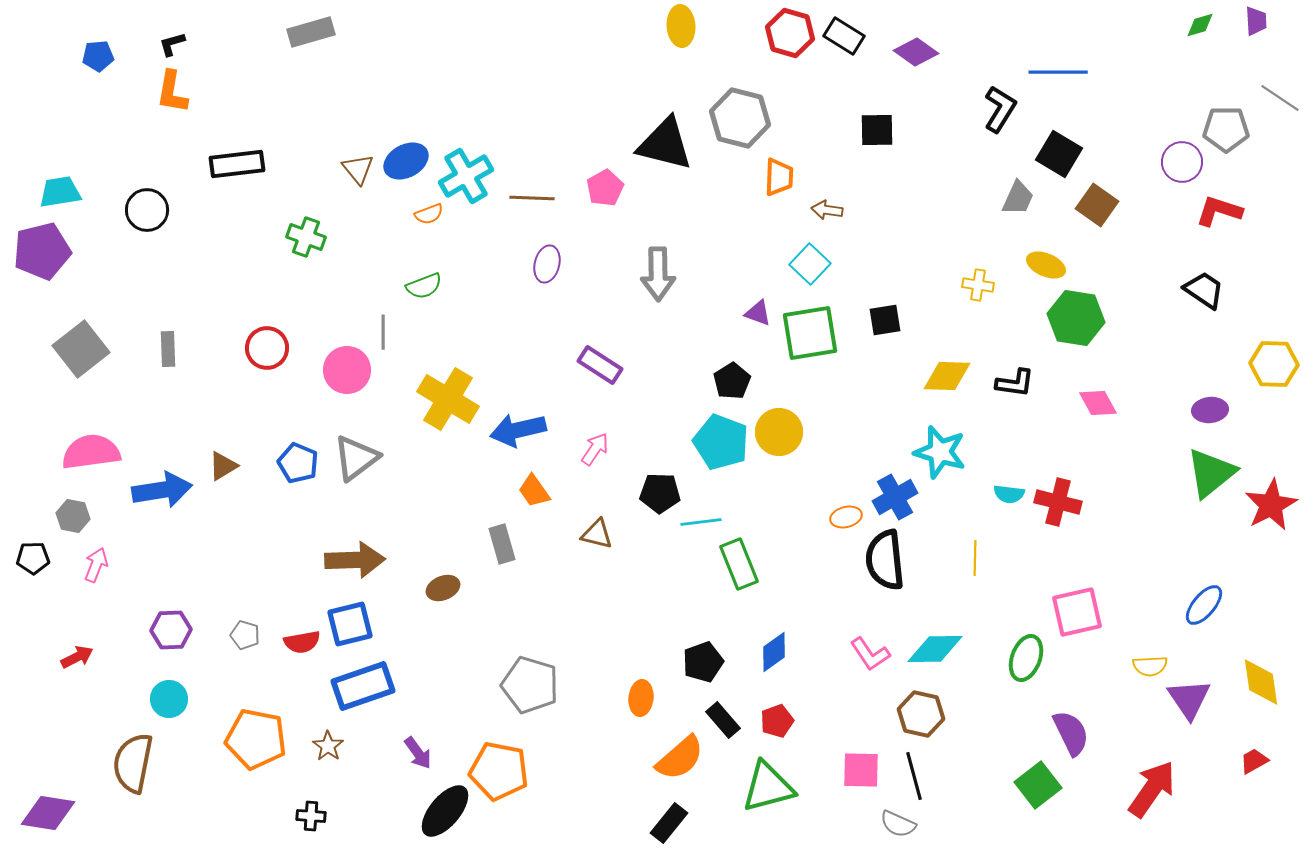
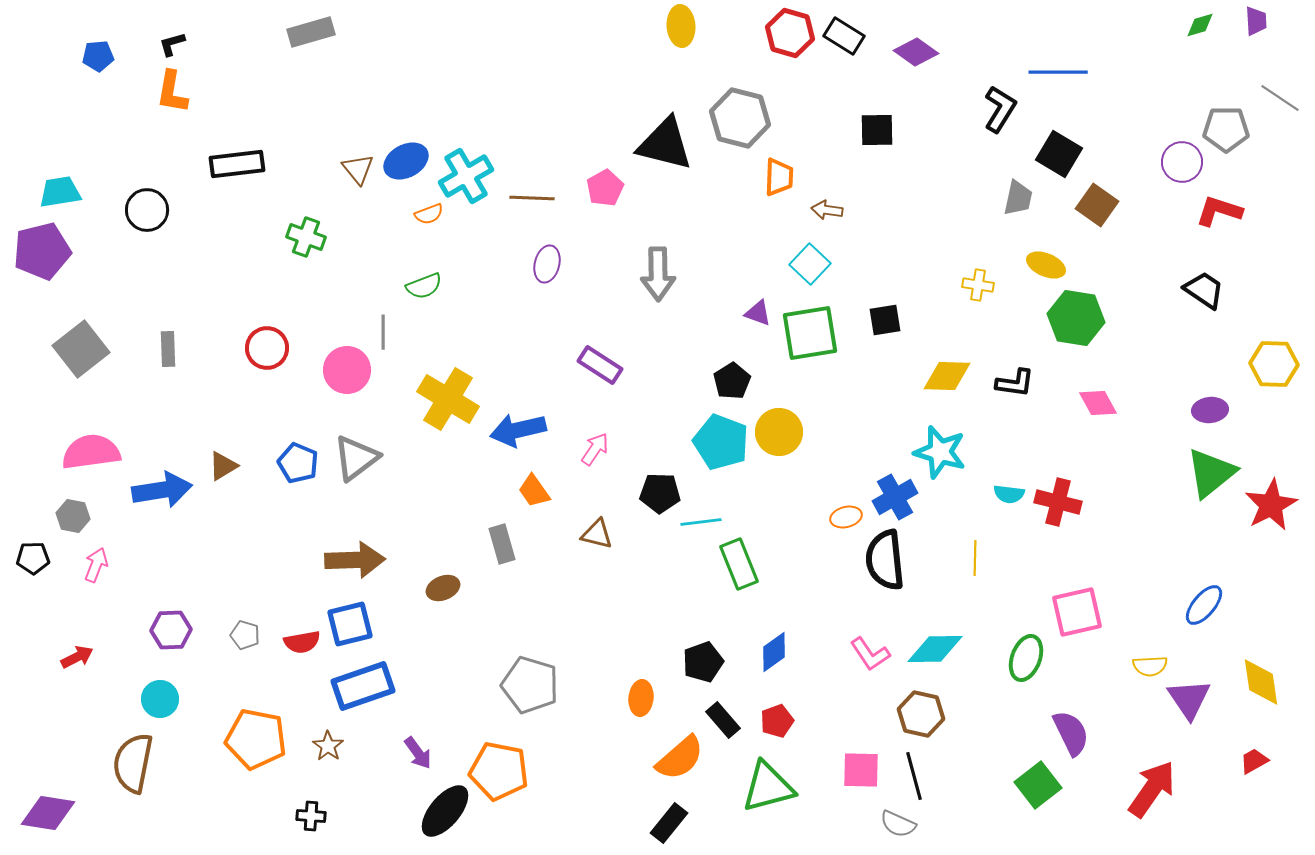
gray trapezoid at (1018, 198): rotated 12 degrees counterclockwise
cyan circle at (169, 699): moved 9 px left
